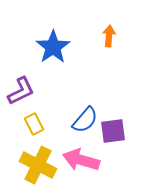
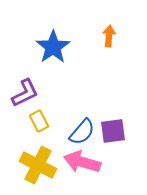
purple L-shape: moved 4 px right, 2 px down
blue semicircle: moved 3 px left, 12 px down
yellow rectangle: moved 5 px right, 3 px up
pink arrow: moved 1 px right, 2 px down
